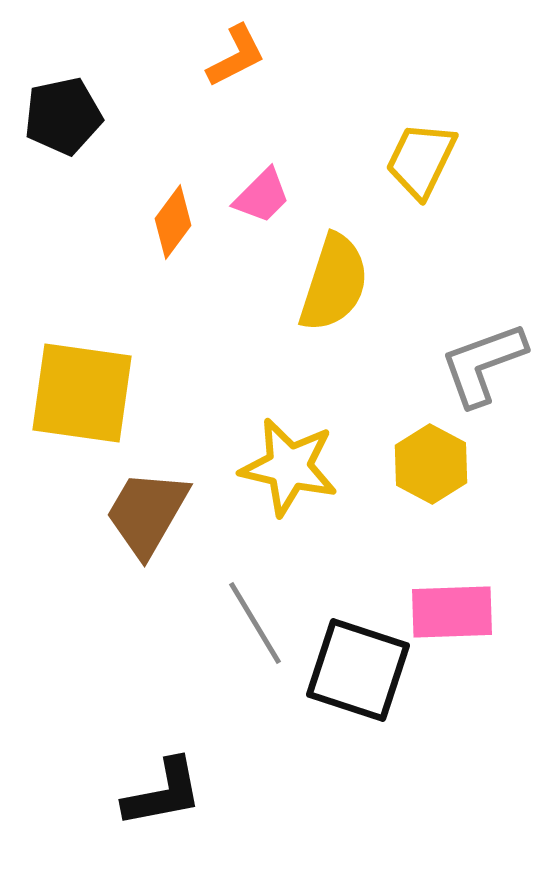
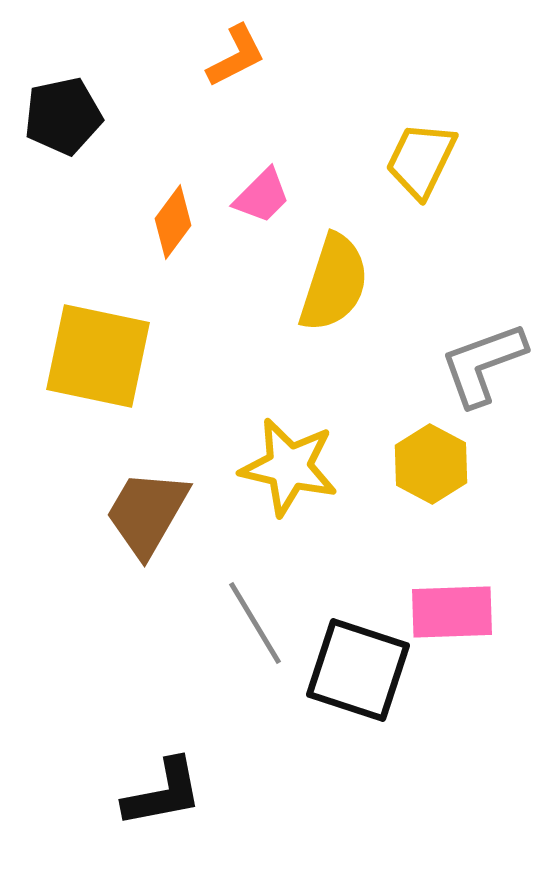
yellow square: moved 16 px right, 37 px up; rotated 4 degrees clockwise
